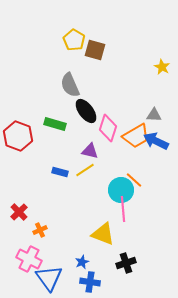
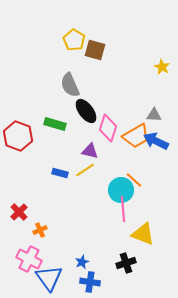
blue rectangle: moved 1 px down
yellow triangle: moved 40 px right
